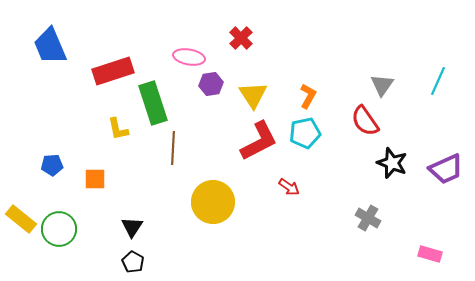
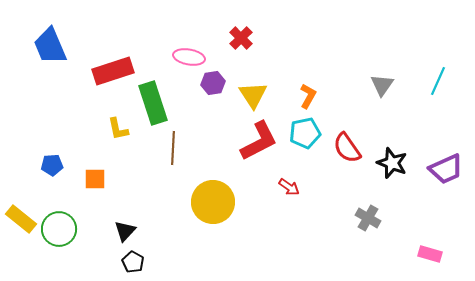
purple hexagon: moved 2 px right, 1 px up
red semicircle: moved 18 px left, 27 px down
black triangle: moved 7 px left, 4 px down; rotated 10 degrees clockwise
